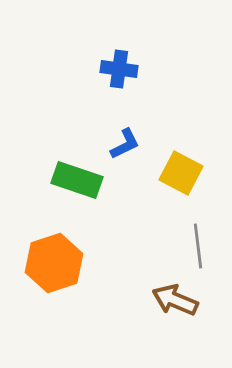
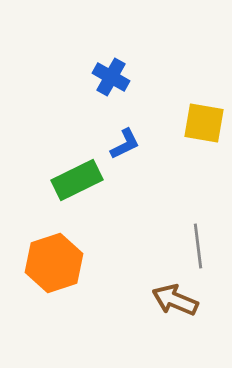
blue cross: moved 8 px left, 8 px down; rotated 21 degrees clockwise
yellow square: moved 23 px right, 50 px up; rotated 18 degrees counterclockwise
green rectangle: rotated 45 degrees counterclockwise
